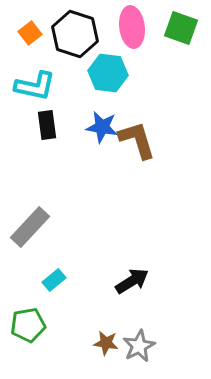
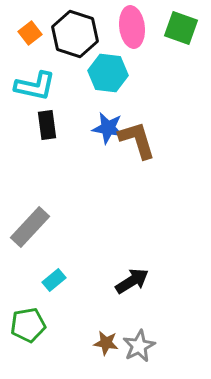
blue star: moved 6 px right, 1 px down
